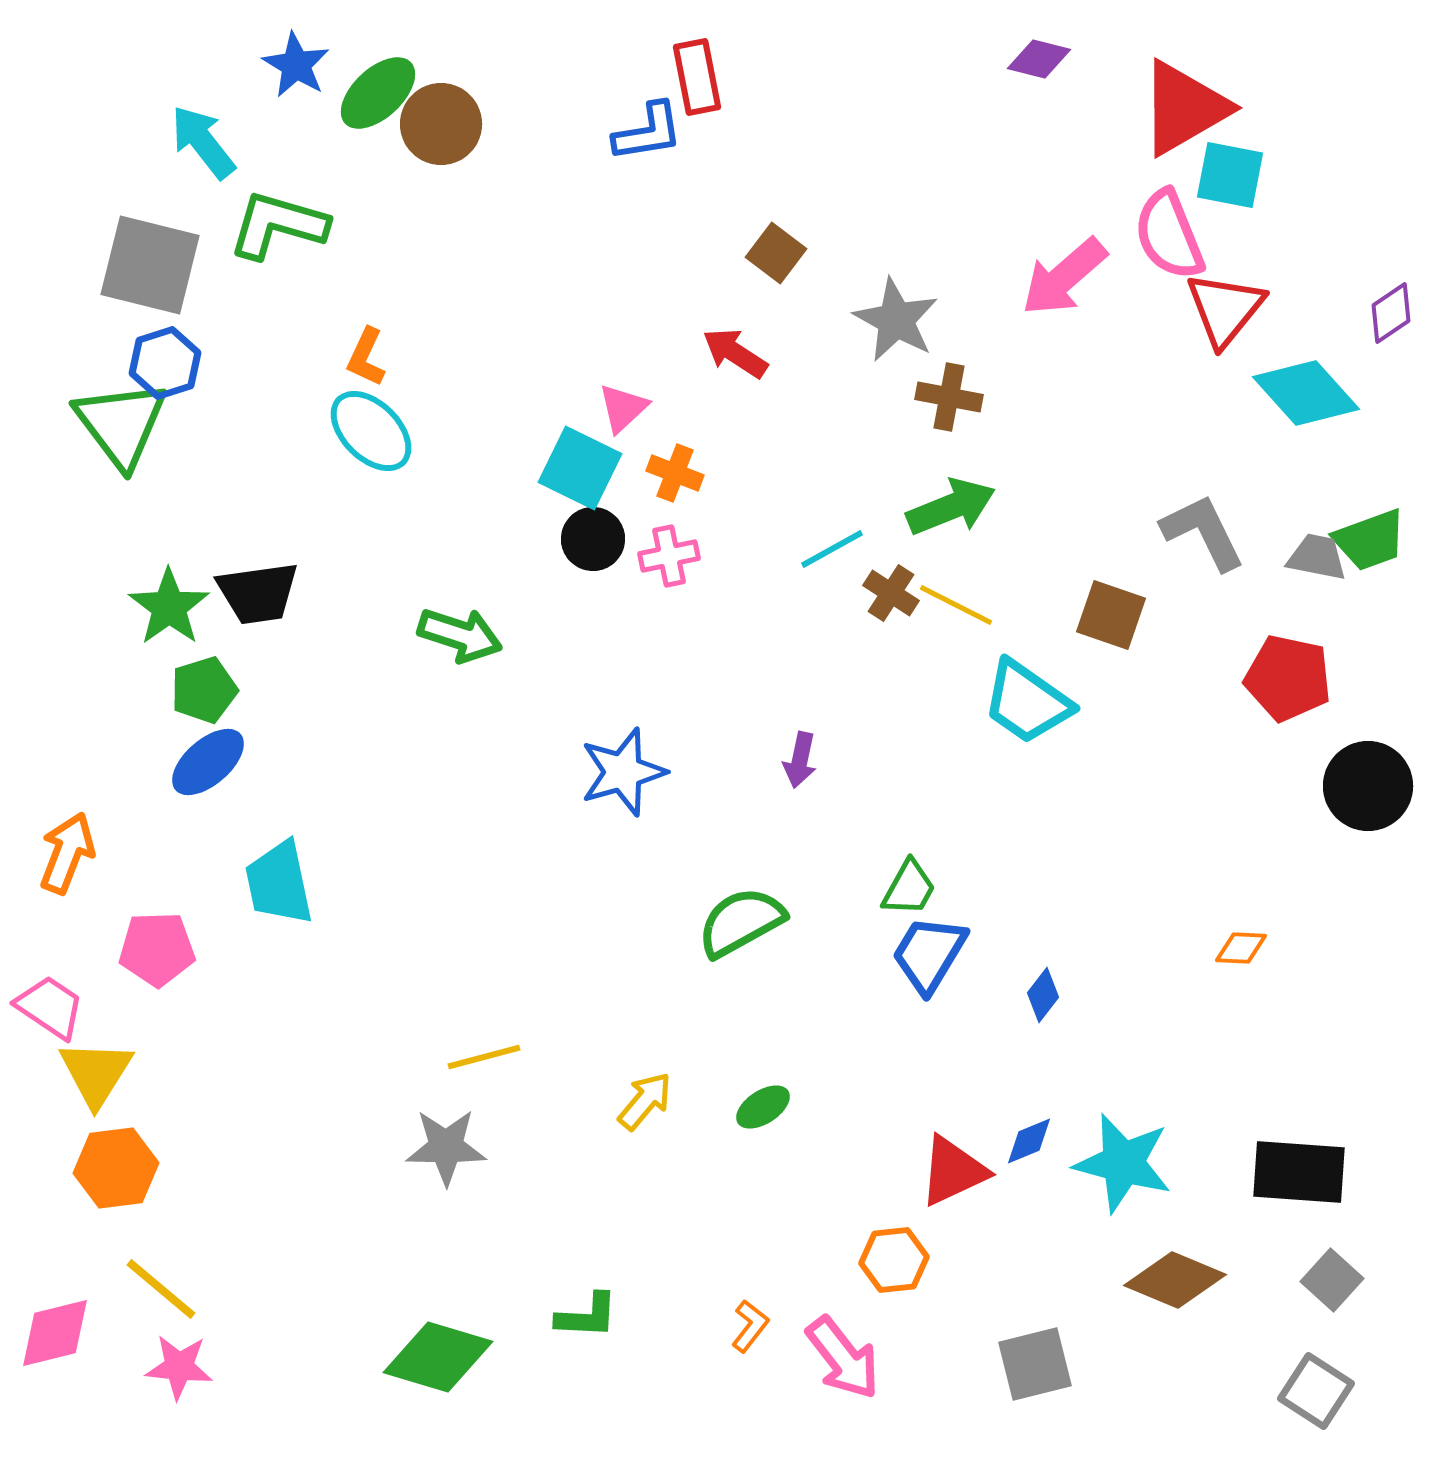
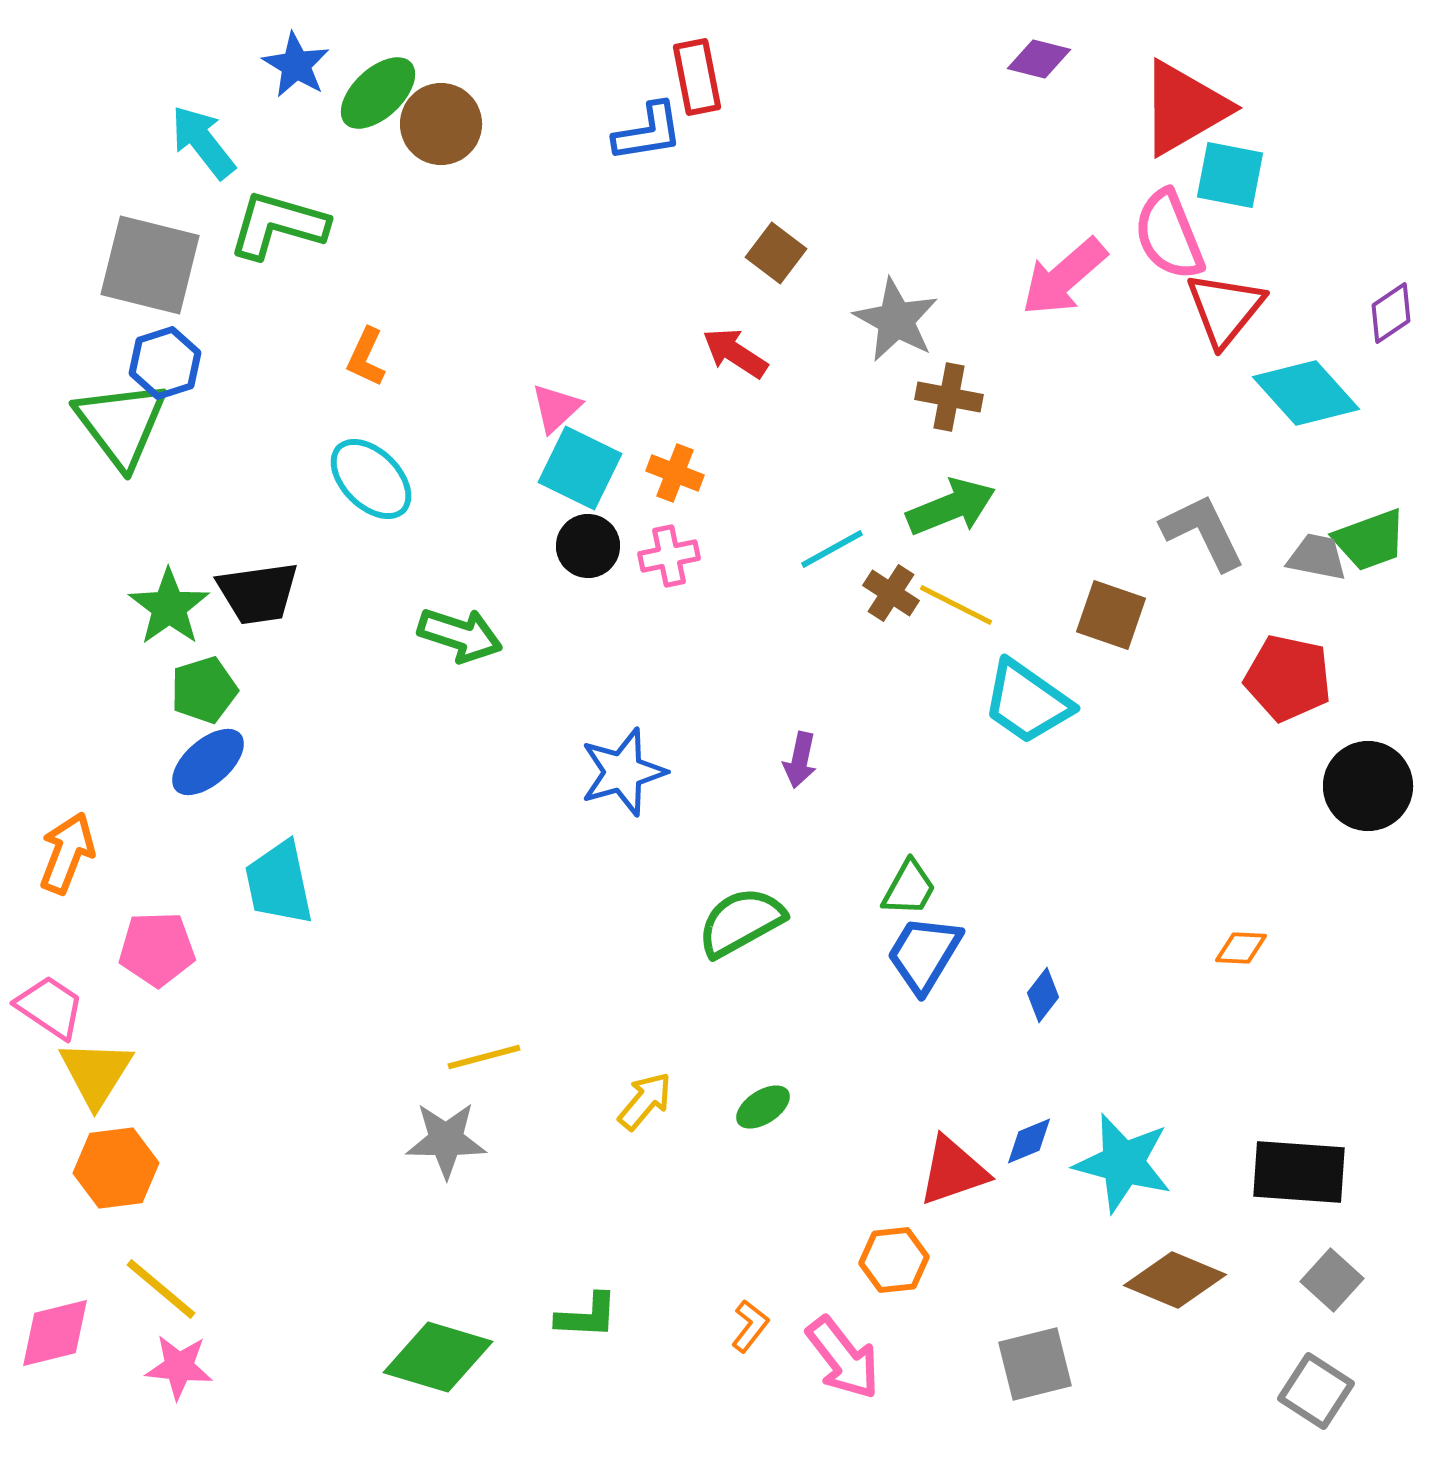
pink triangle at (623, 408): moved 67 px left
cyan ellipse at (371, 431): moved 48 px down
black circle at (593, 539): moved 5 px left, 7 px down
blue trapezoid at (929, 954): moved 5 px left
gray star at (446, 1147): moved 7 px up
red triangle at (953, 1171): rotated 6 degrees clockwise
